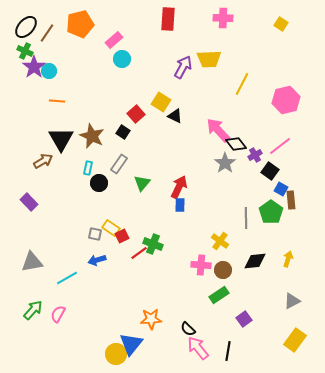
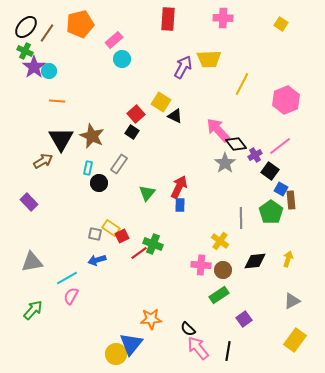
pink hexagon at (286, 100): rotated 8 degrees counterclockwise
black square at (123, 132): moved 9 px right
green triangle at (142, 183): moved 5 px right, 10 px down
gray line at (246, 218): moved 5 px left
pink semicircle at (58, 314): moved 13 px right, 18 px up
